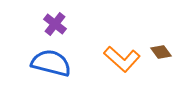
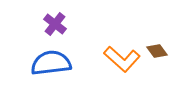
brown diamond: moved 4 px left, 1 px up
blue semicircle: rotated 21 degrees counterclockwise
